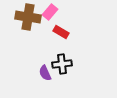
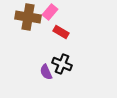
black cross: rotated 30 degrees clockwise
purple semicircle: moved 1 px right, 1 px up
